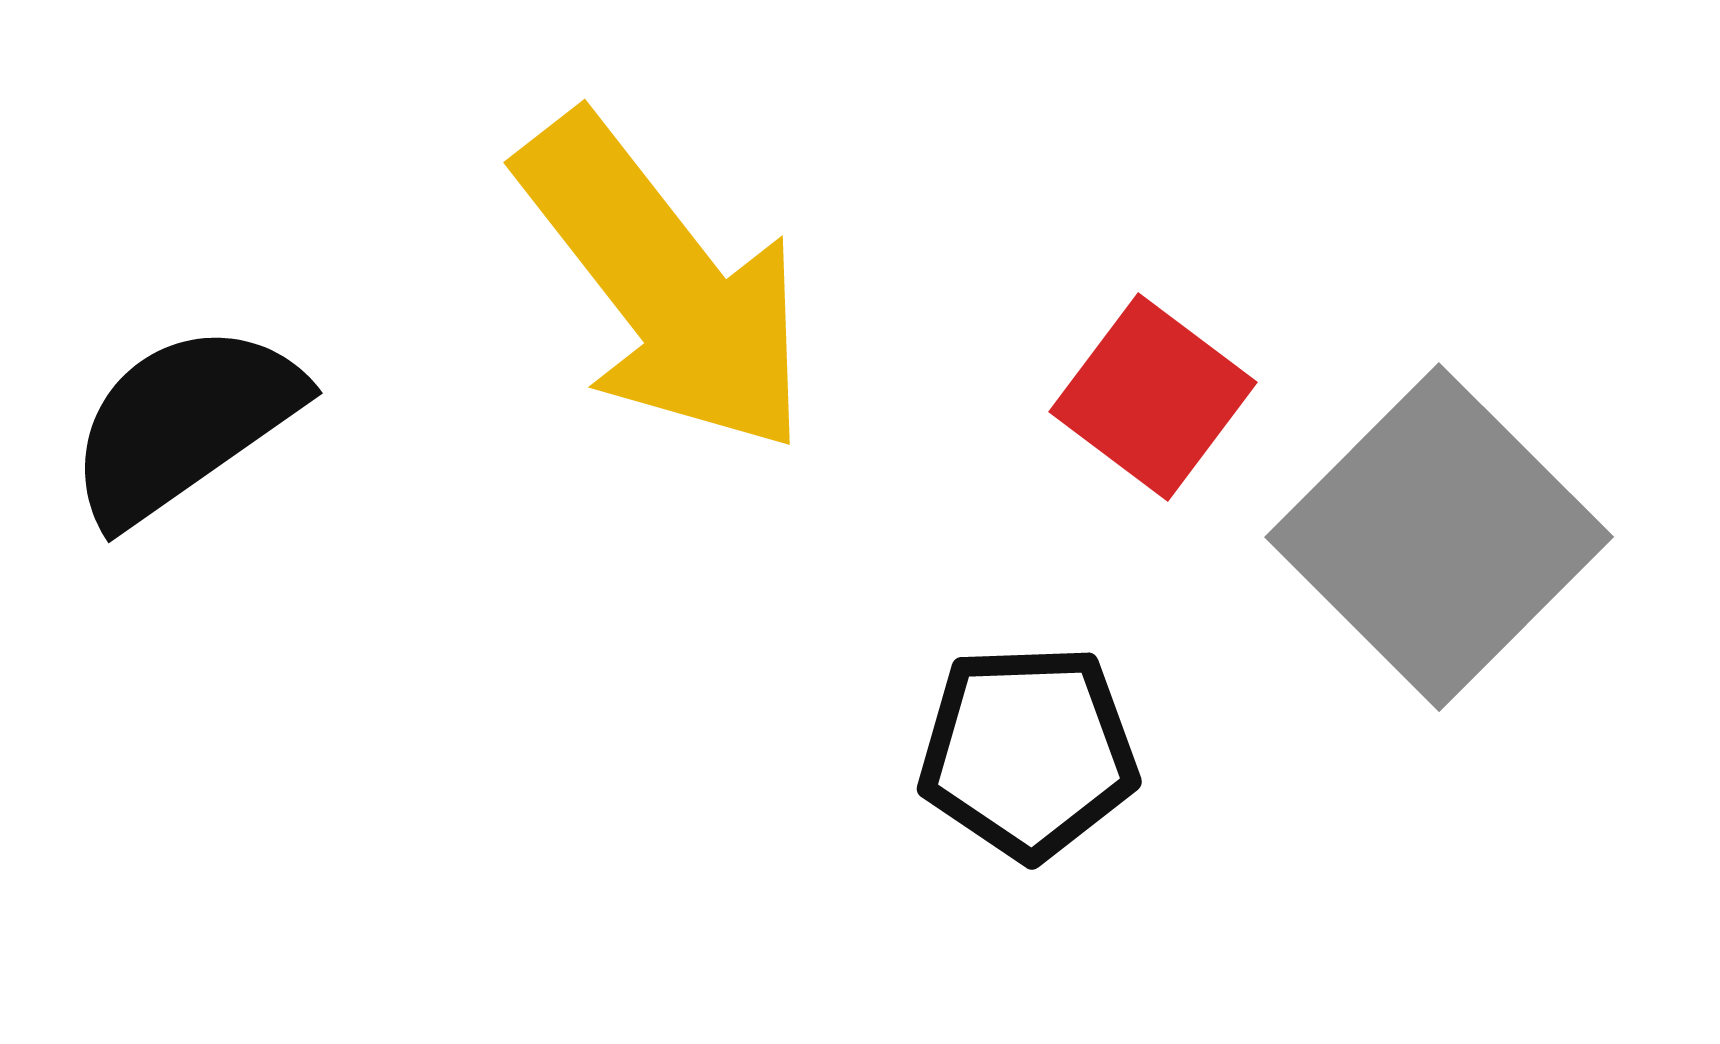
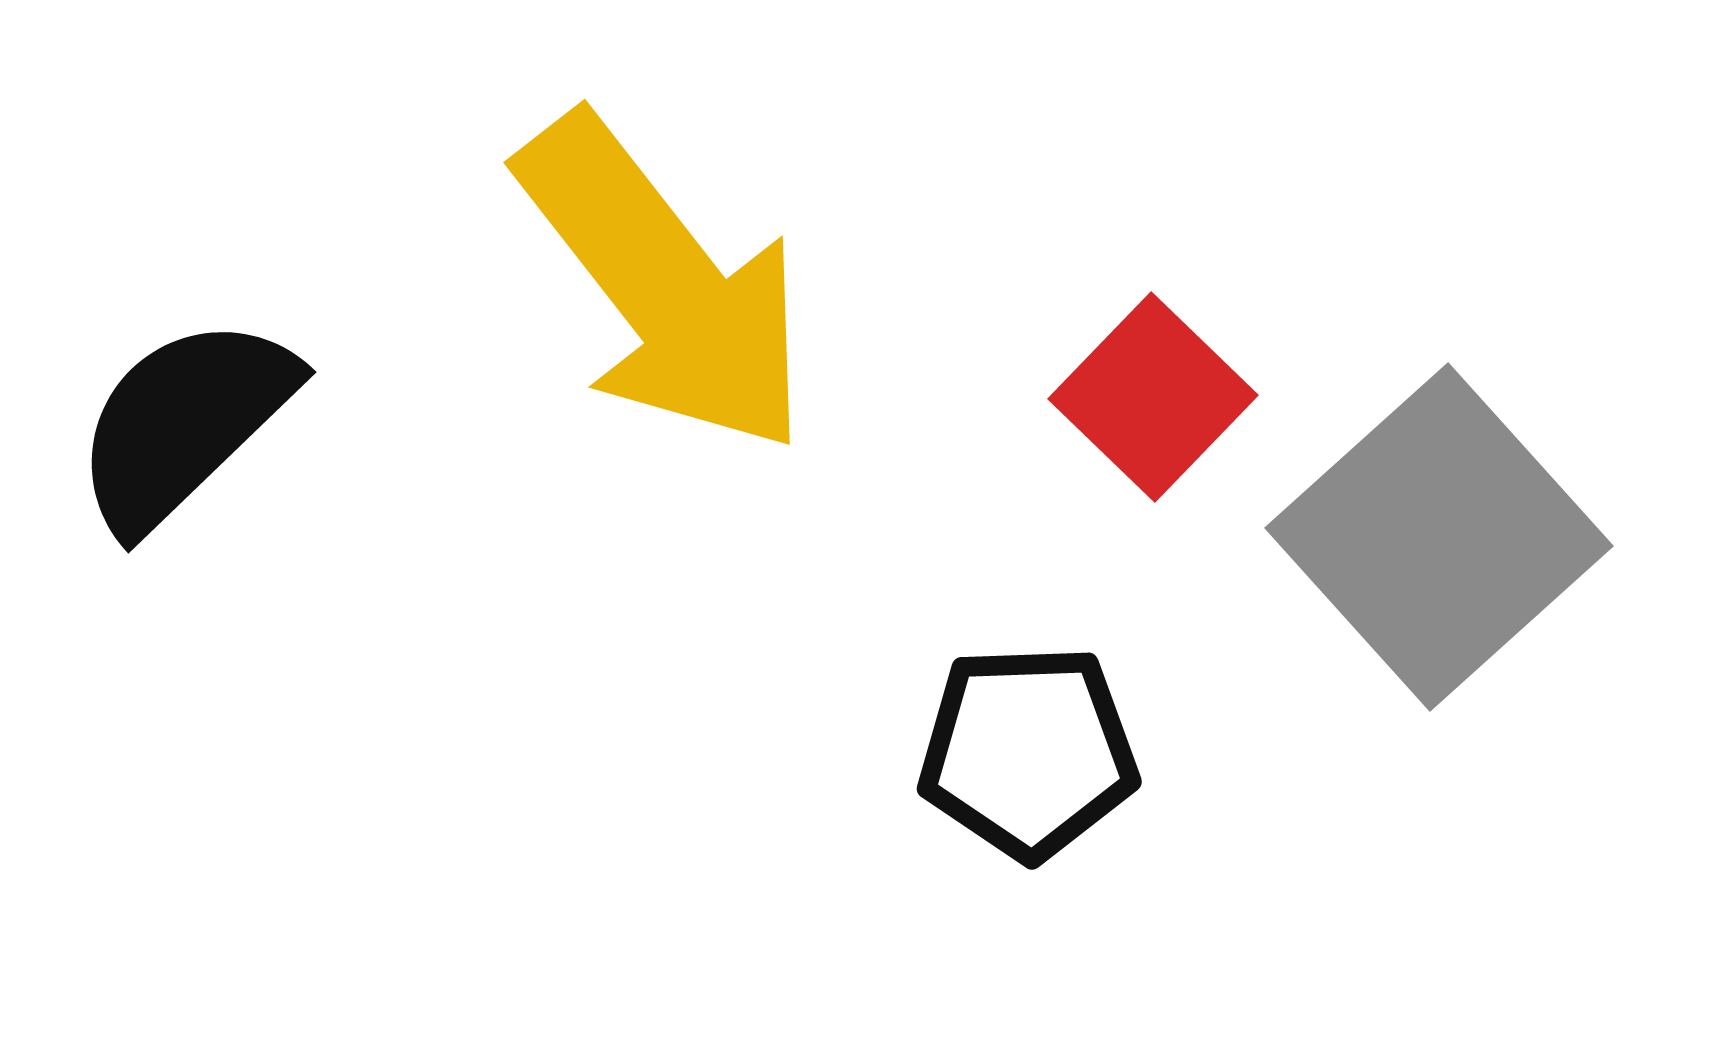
red square: rotated 7 degrees clockwise
black semicircle: rotated 9 degrees counterclockwise
gray square: rotated 3 degrees clockwise
